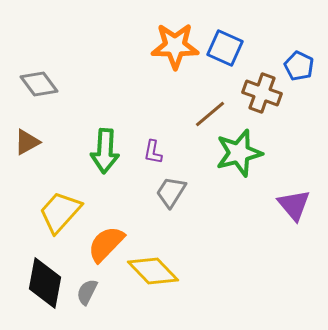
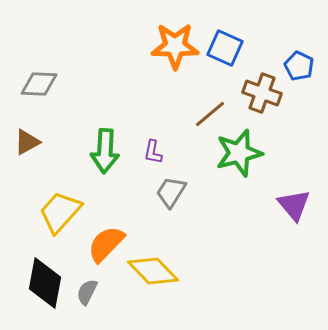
gray diamond: rotated 51 degrees counterclockwise
